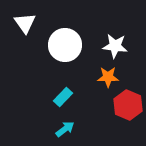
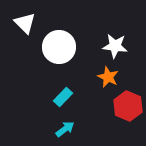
white triangle: rotated 10 degrees counterclockwise
white circle: moved 6 px left, 2 px down
orange star: rotated 25 degrees clockwise
red hexagon: moved 1 px down
